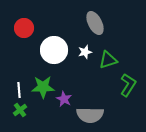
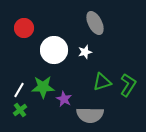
green triangle: moved 6 px left, 22 px down
white line: rotated 35 degrees clockwise
